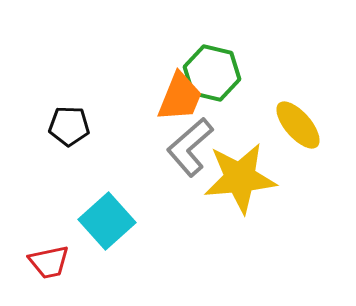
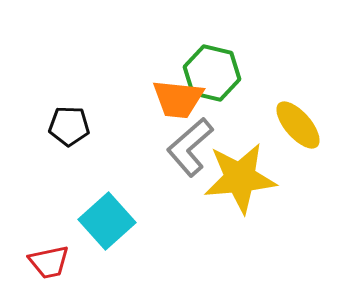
orange trapezoid: moved 2 px left, 2 px down; rotated 74 degrees clockwise
